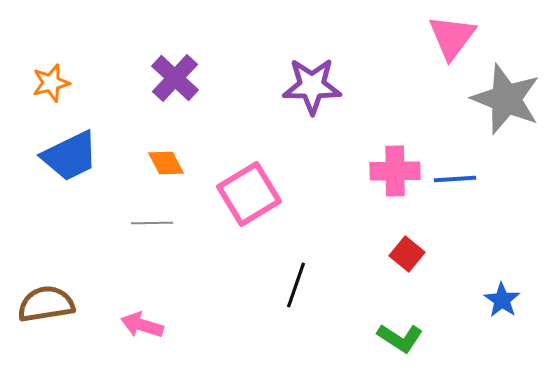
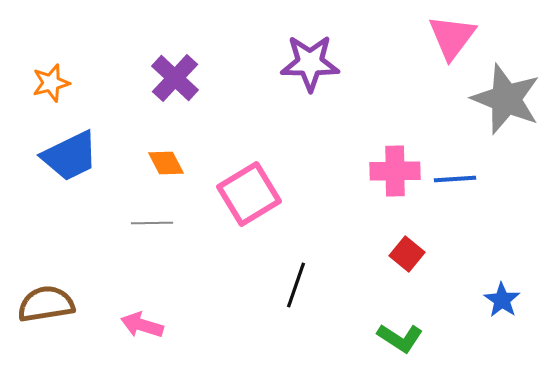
purple star: moved 2 px left, 23 px up
